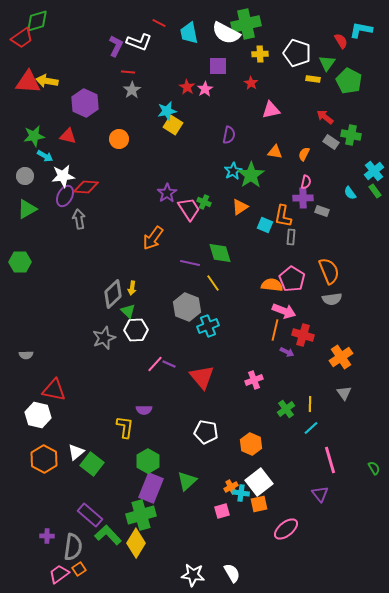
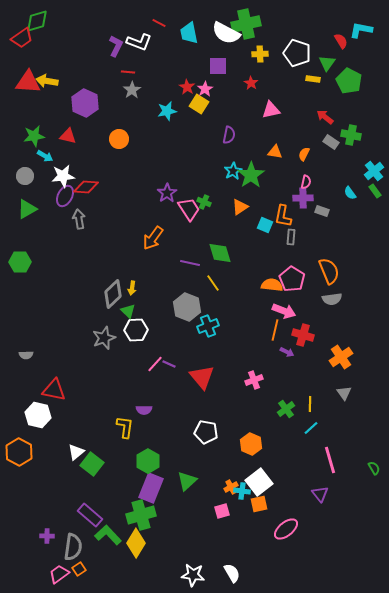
yellow square at (173, 125): moved 26 px right, 21 px up
orange hexagon at (44, 459): moved 25 px left, 7 px up
cyan cross at (241, 493): moved 1 px right, 2 px up
